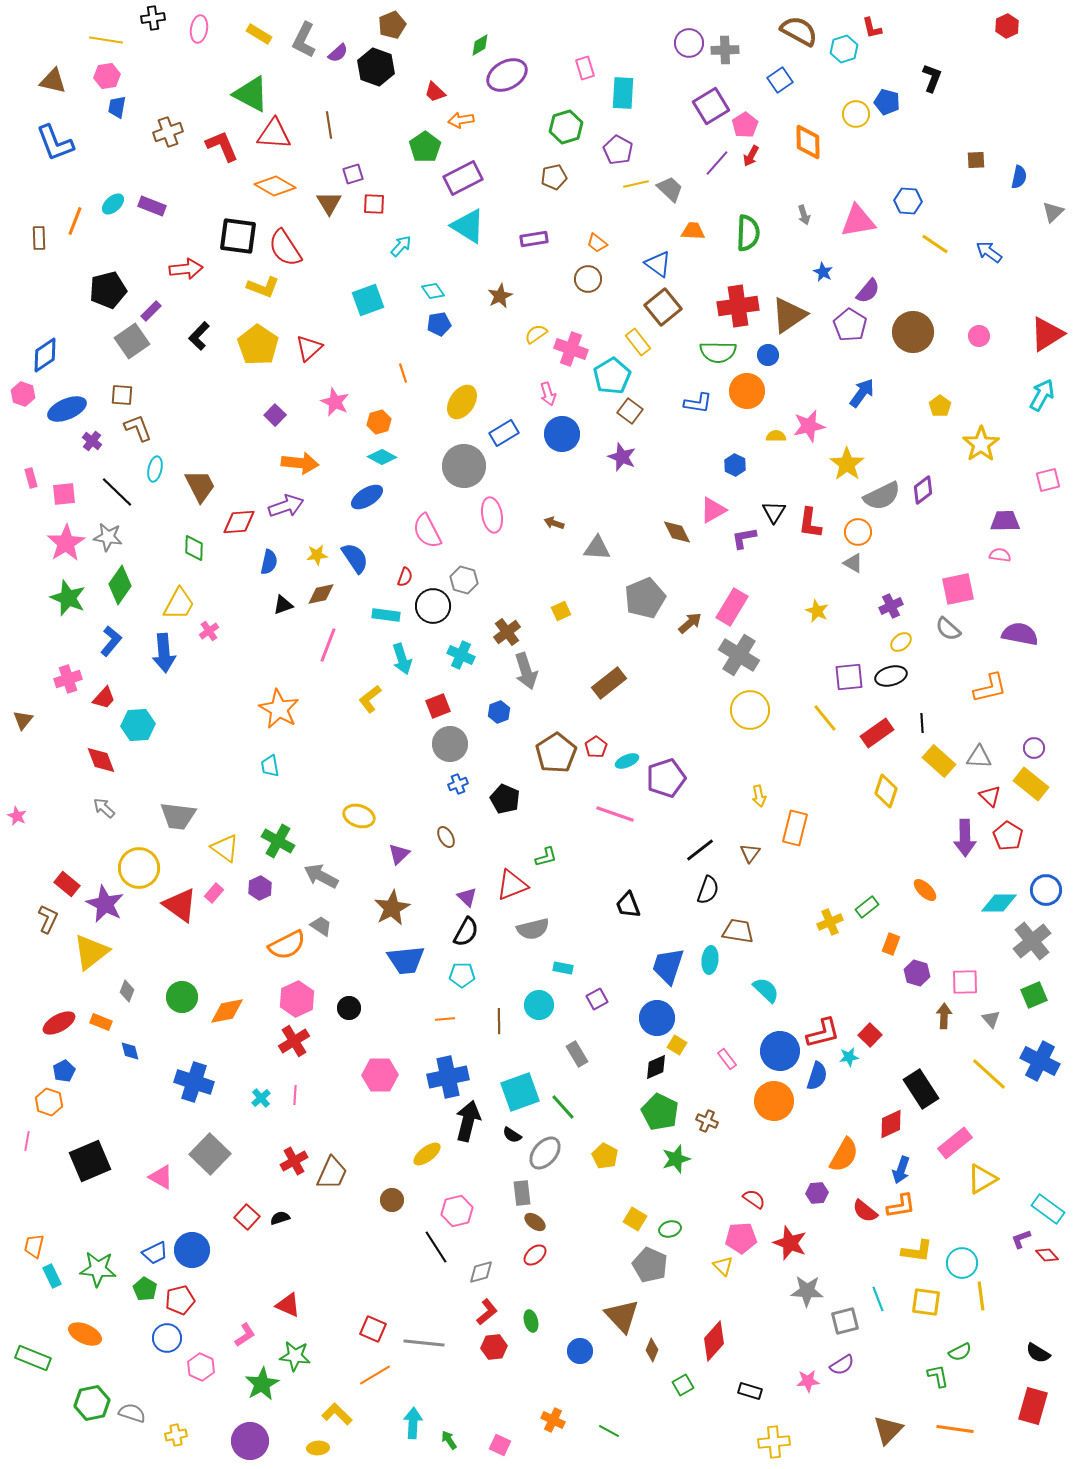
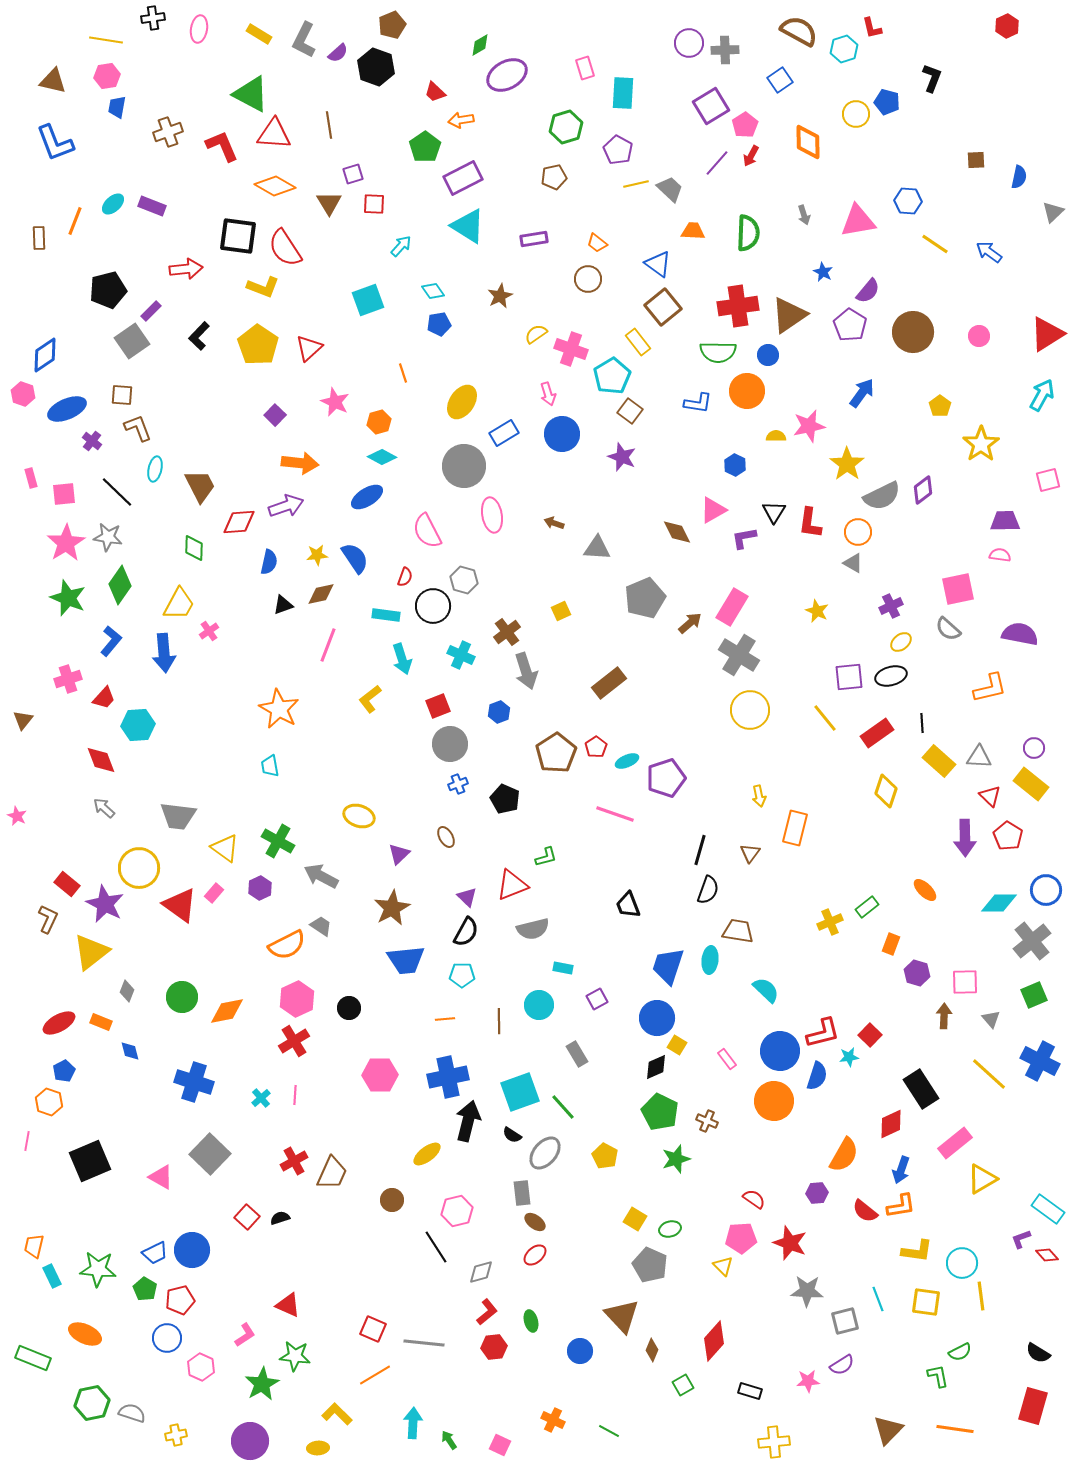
black line at (700, 850): rotated 36 degrees counterclockwise
